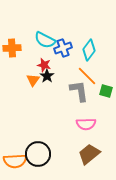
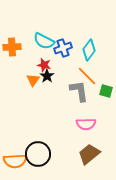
cyan semicircle: moved 1 px left, 1 px down
orange cross: moved 1 px up
